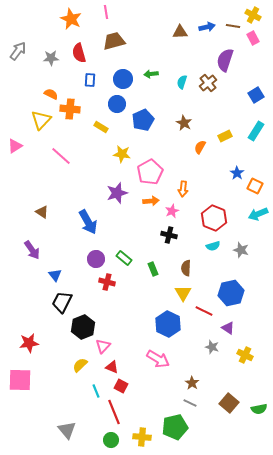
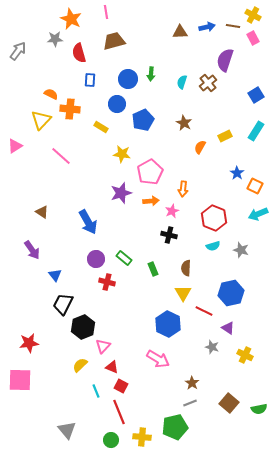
gray star at (51, 58): moved 4 px right, 19 px up
green arrow at (151, 74): rotated 80 degrees counterclockwise
blue circle at (123, 79): moved 5 px right
purple star at (117, 193): moved 4 px right
black trapezoid at (62, 302): moved 1 px right, 2 px down
gray line at (190, 403): rotated 48 degrees counterclockwise
red line at (114, 412): moved 5 px right
